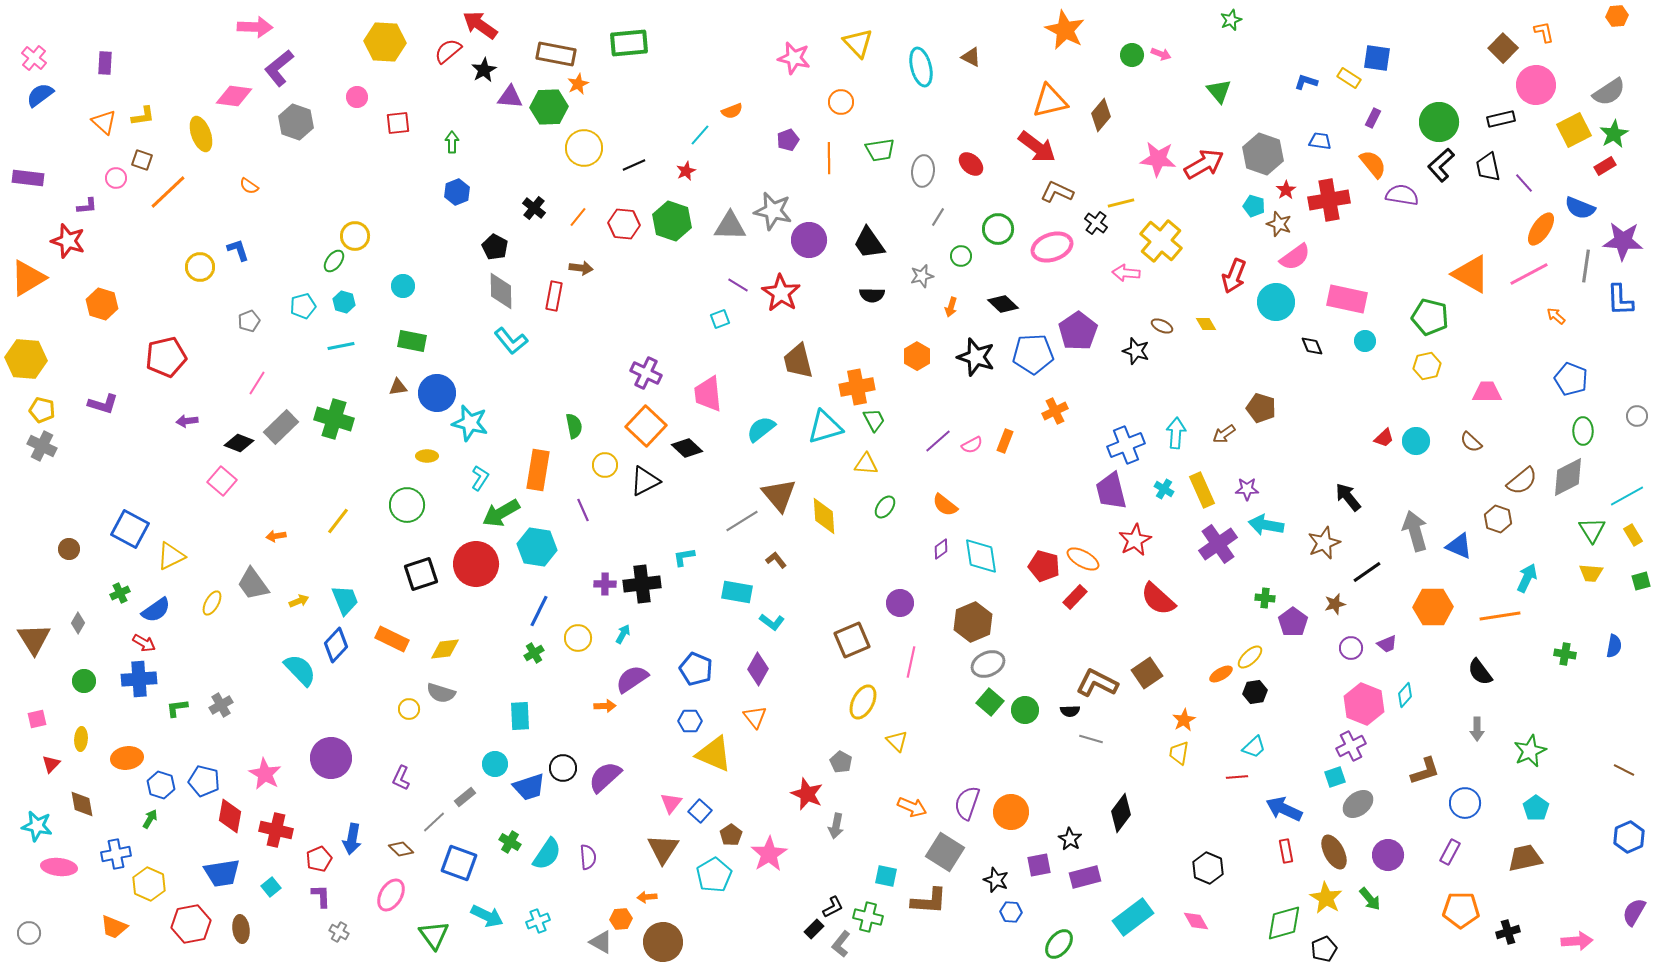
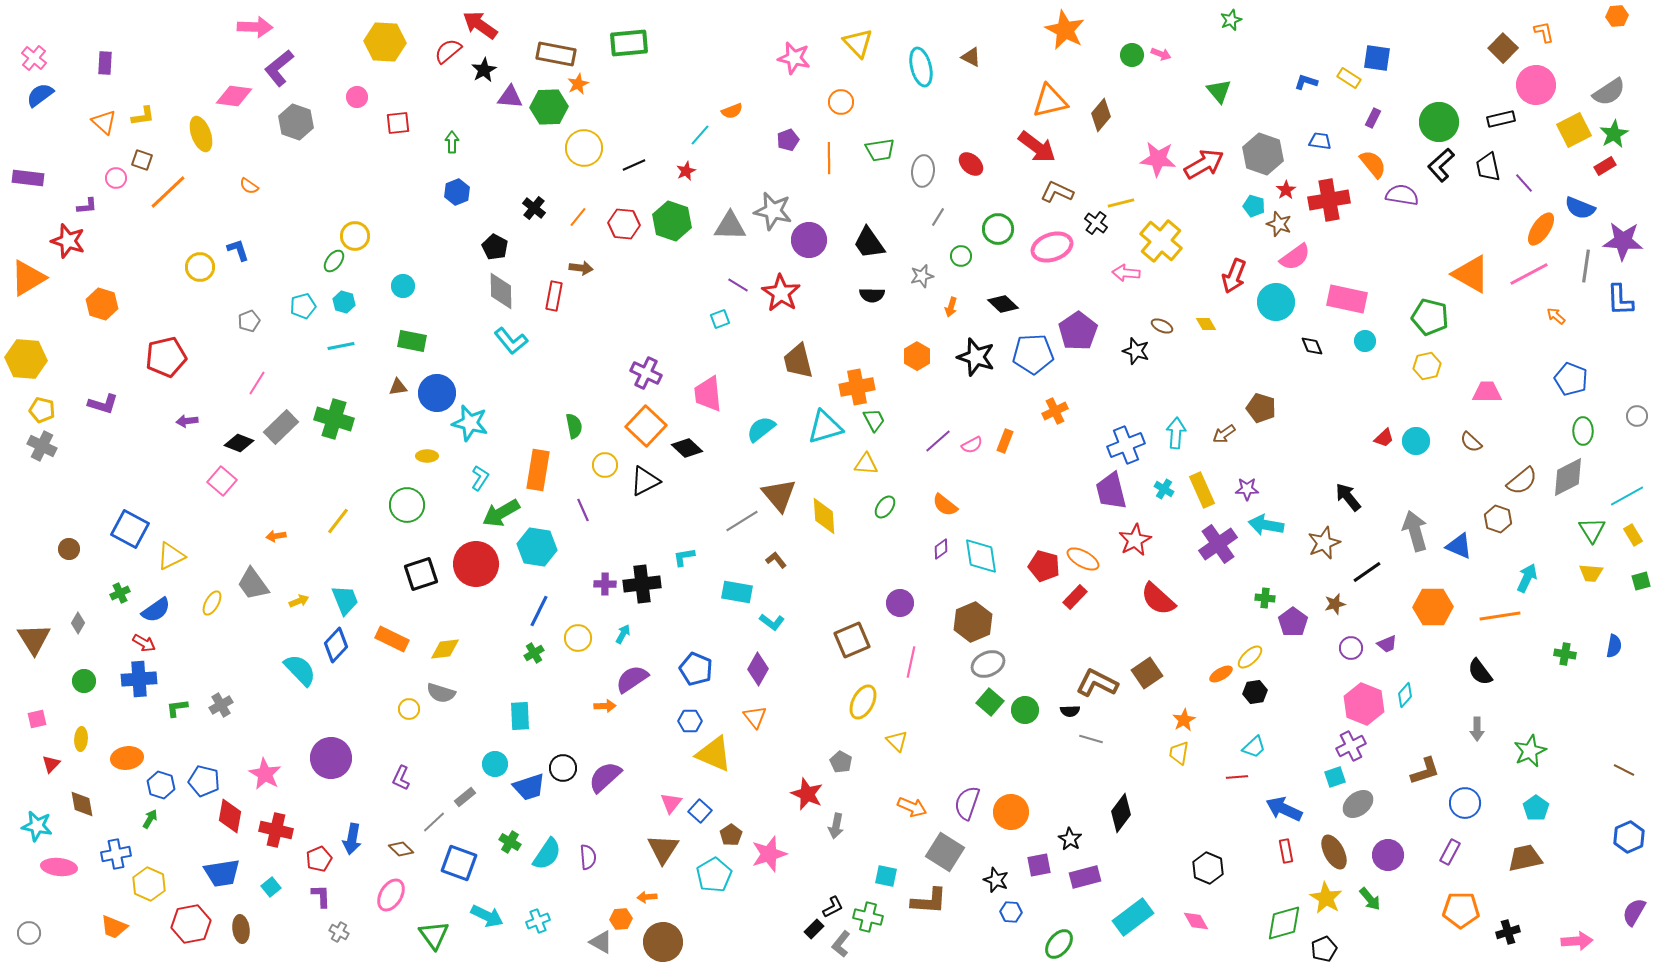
pink star at (769, 854): rotated 15 degrees clockwise
